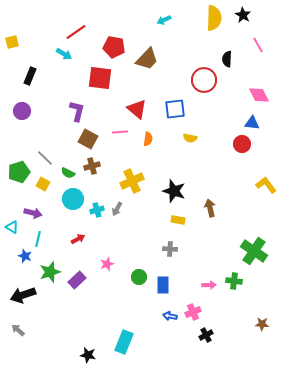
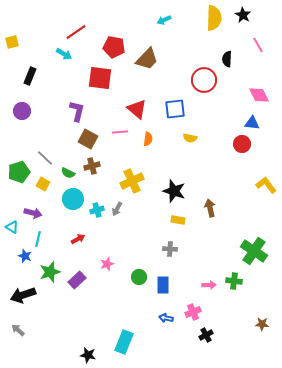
blue arrow at (170, 316): moved 4 px left, 2 px down
